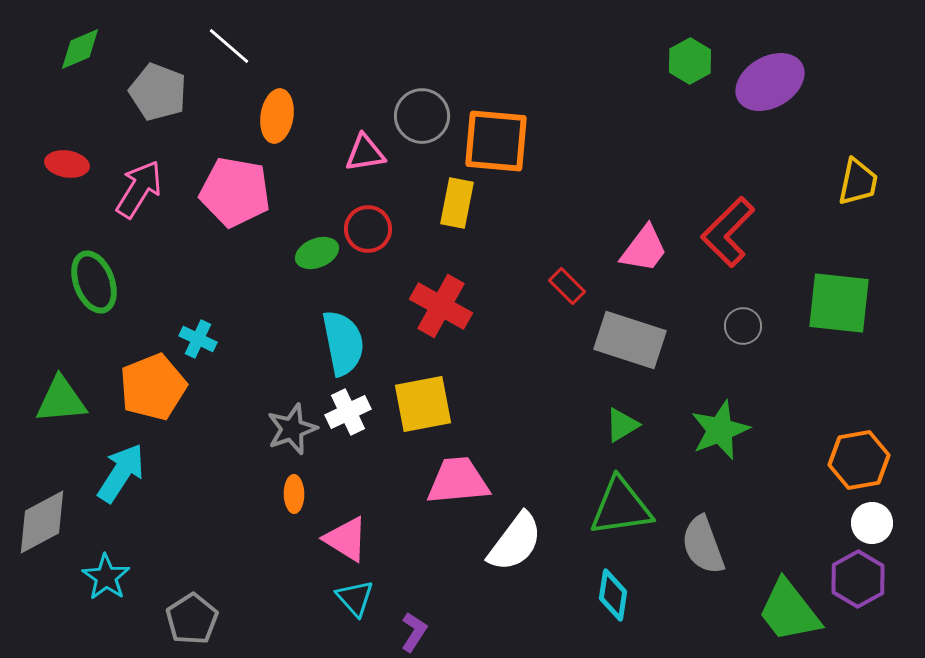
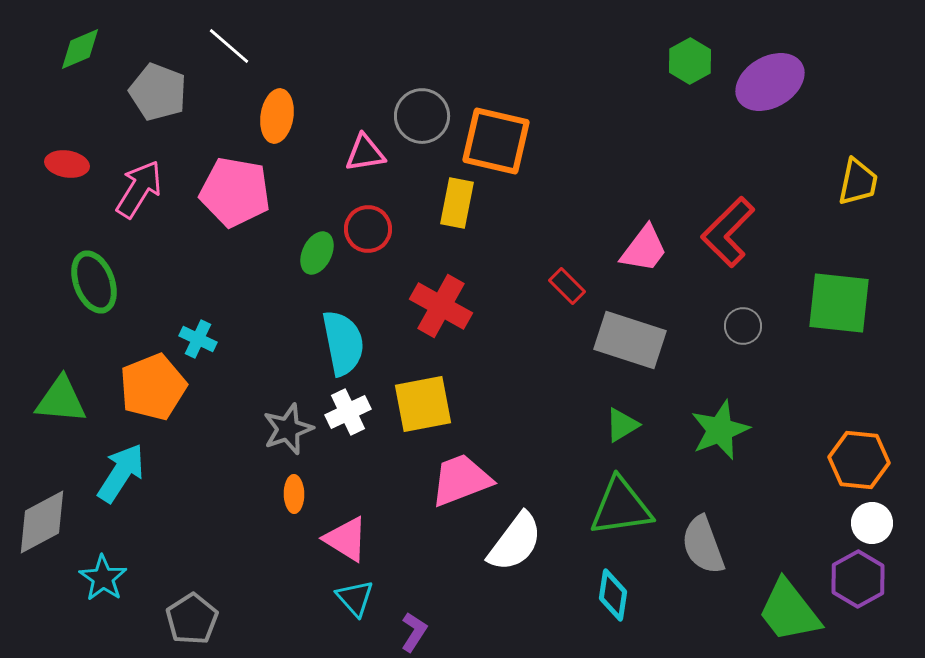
orange square at (496, 141): rotated 8 degrees clockwise
green ellipse at (317, 253): rotated 42 degrees counterclockwise
green triangle at (61, 400): rotated 10 degrees clockwise
gray star at (292, 429): moved 4 px left
orange hexagon at (859, 460): rotated 16 degrees clockwise
pink trapezoid at (458, 481): moved 3 px right, 1 px up; rotated 16 degrees counterclockwise
cyan star at (106, 577): moved 3 px left, 1 px down
